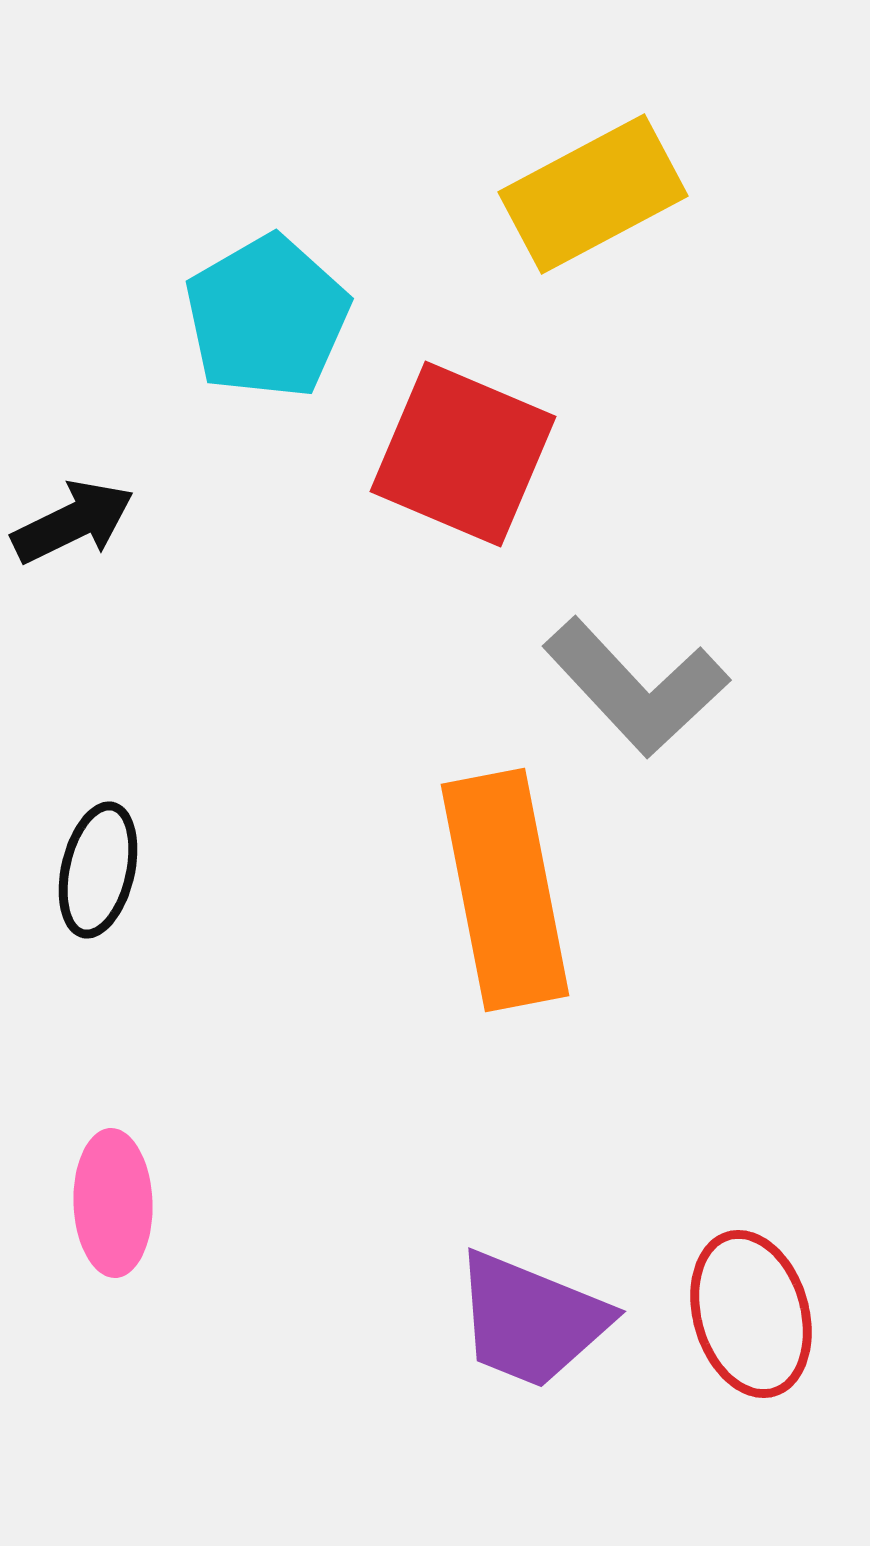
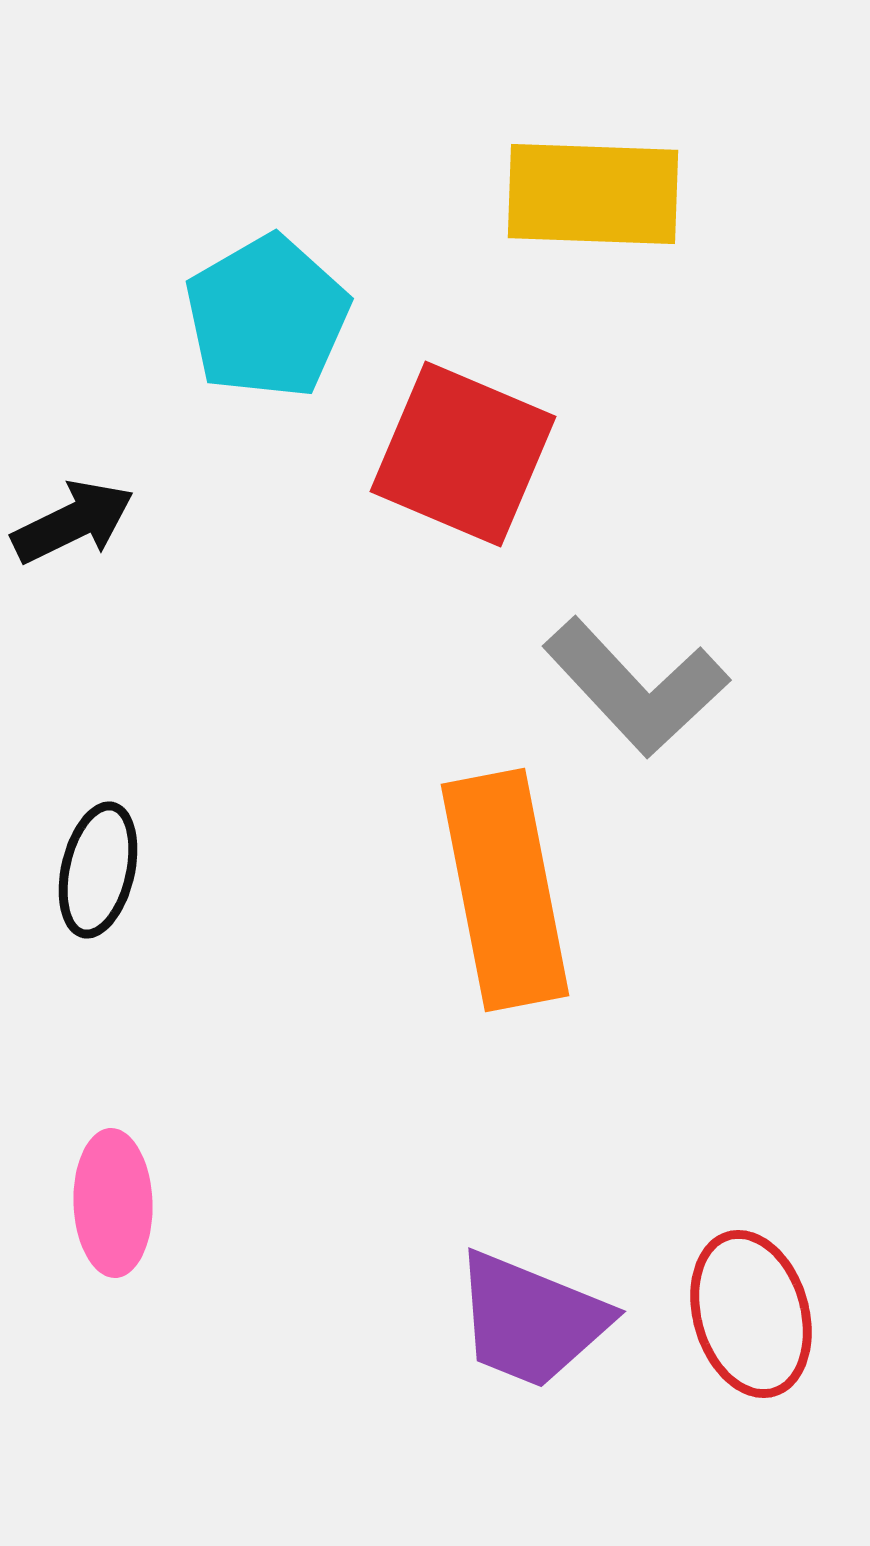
yellow rectangle: rotated 30 degrees clockwise
